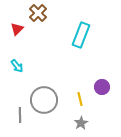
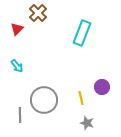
cyan rectangle: moved 1 px right, 2 px up
yellow line: moved 1 px right, 1 px up
gray star: moved 6 px right; rotated 24 degrees counterclockwise
